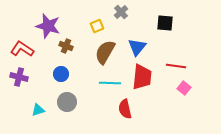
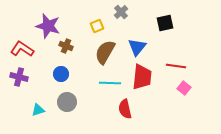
black square: rotated 18 degrees counterclockwise
